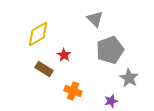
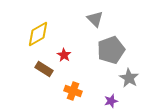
gray pentagon: moved 1 px right
